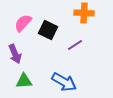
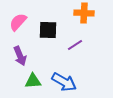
pink semicircle: moved 5 px left, 1 px up
black square: rotated 24 degrees counterclockwise
purple arrow: moved 5 px right, 2 px down
green triangle: moved 9 px right
